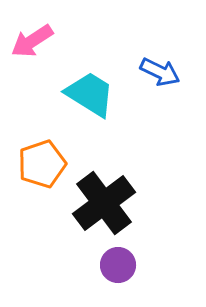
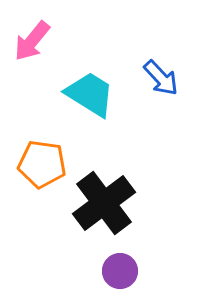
pink arrow: rotated 18 degrees counterclockwise
blue arrow: moved 1 px right, 6 px down; rotated 21 degrees clockwise
orange pentagon: rotated 27 degrees clockwise
purple circle: moved 2 px right, 6 px down
